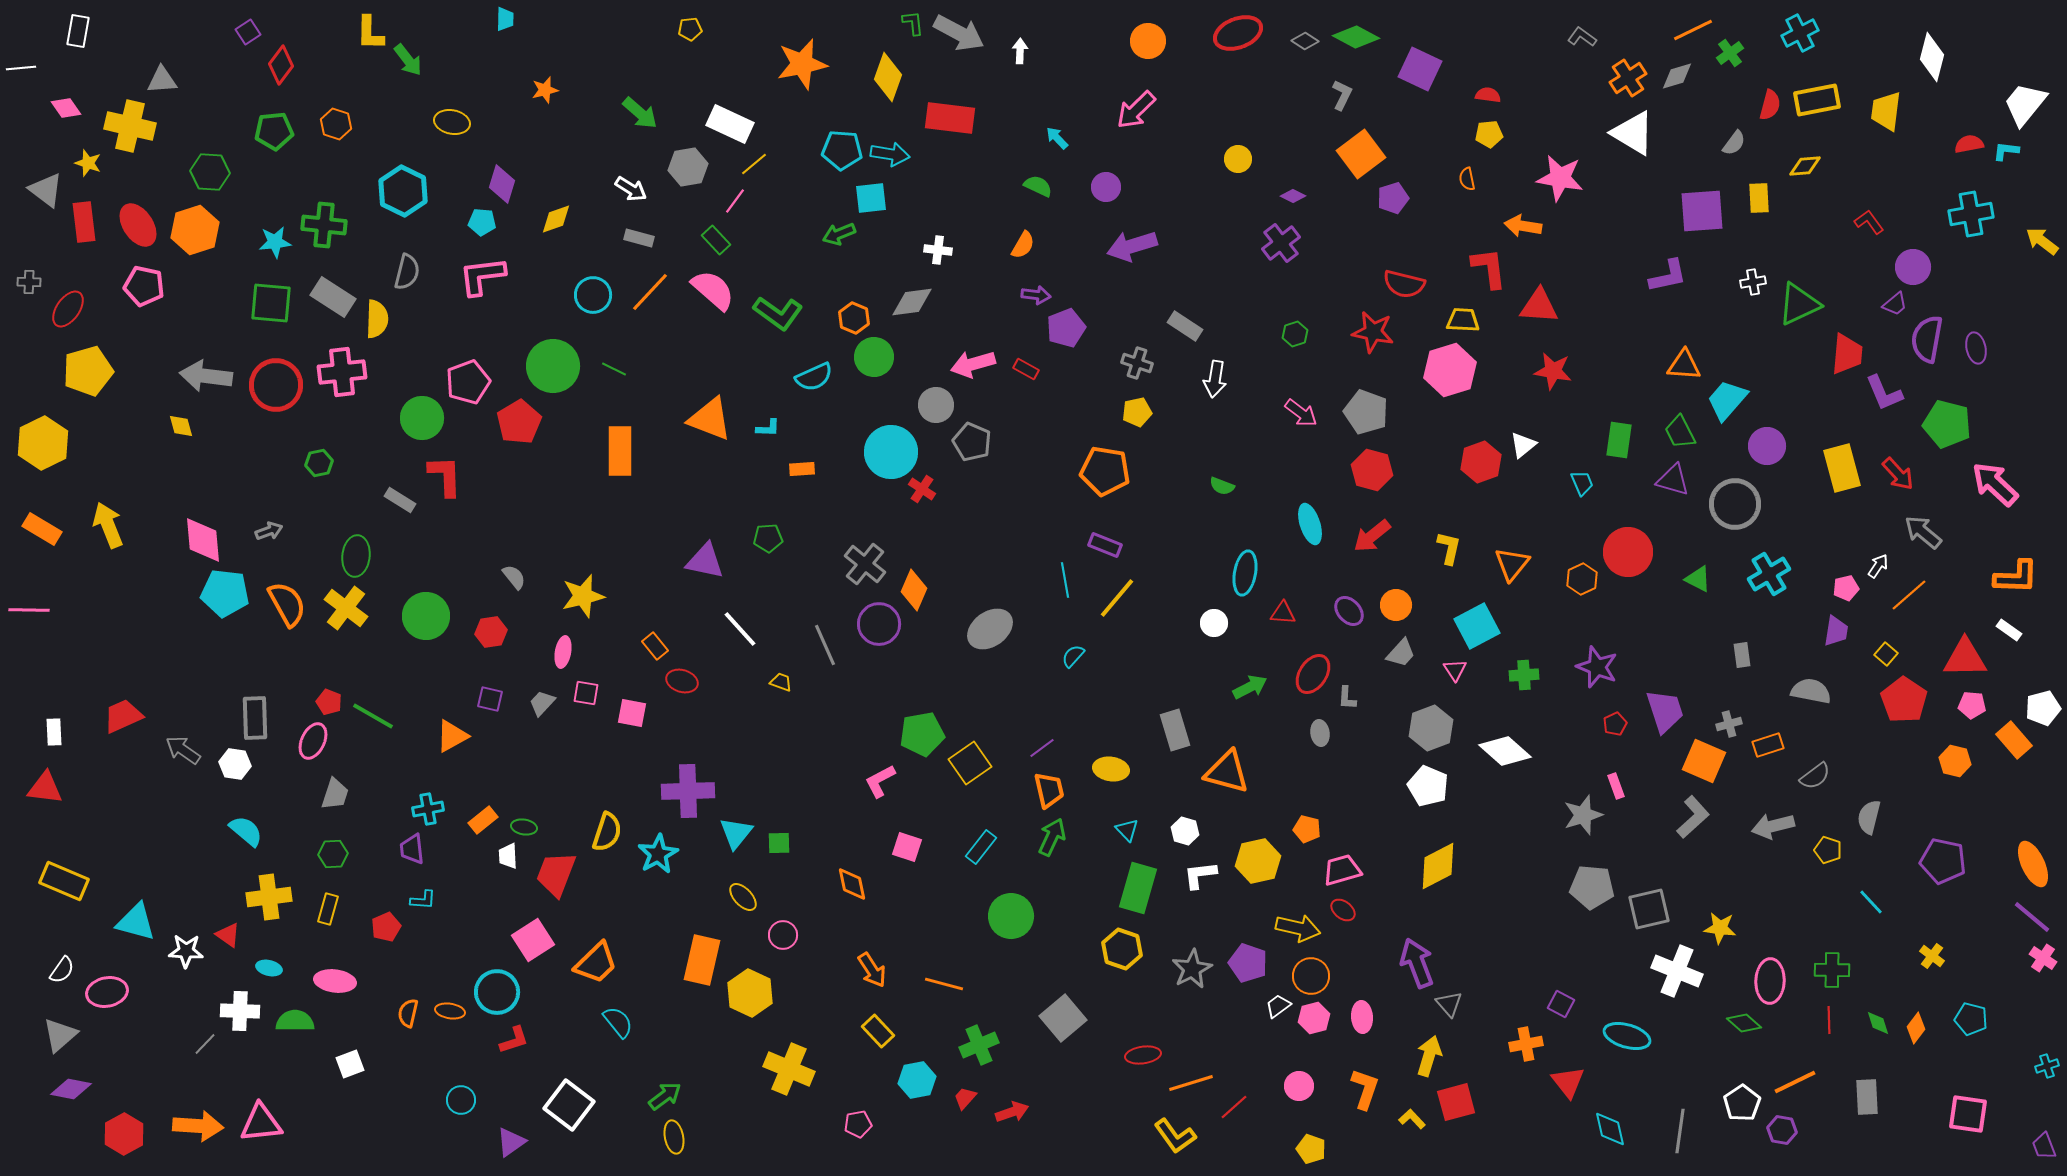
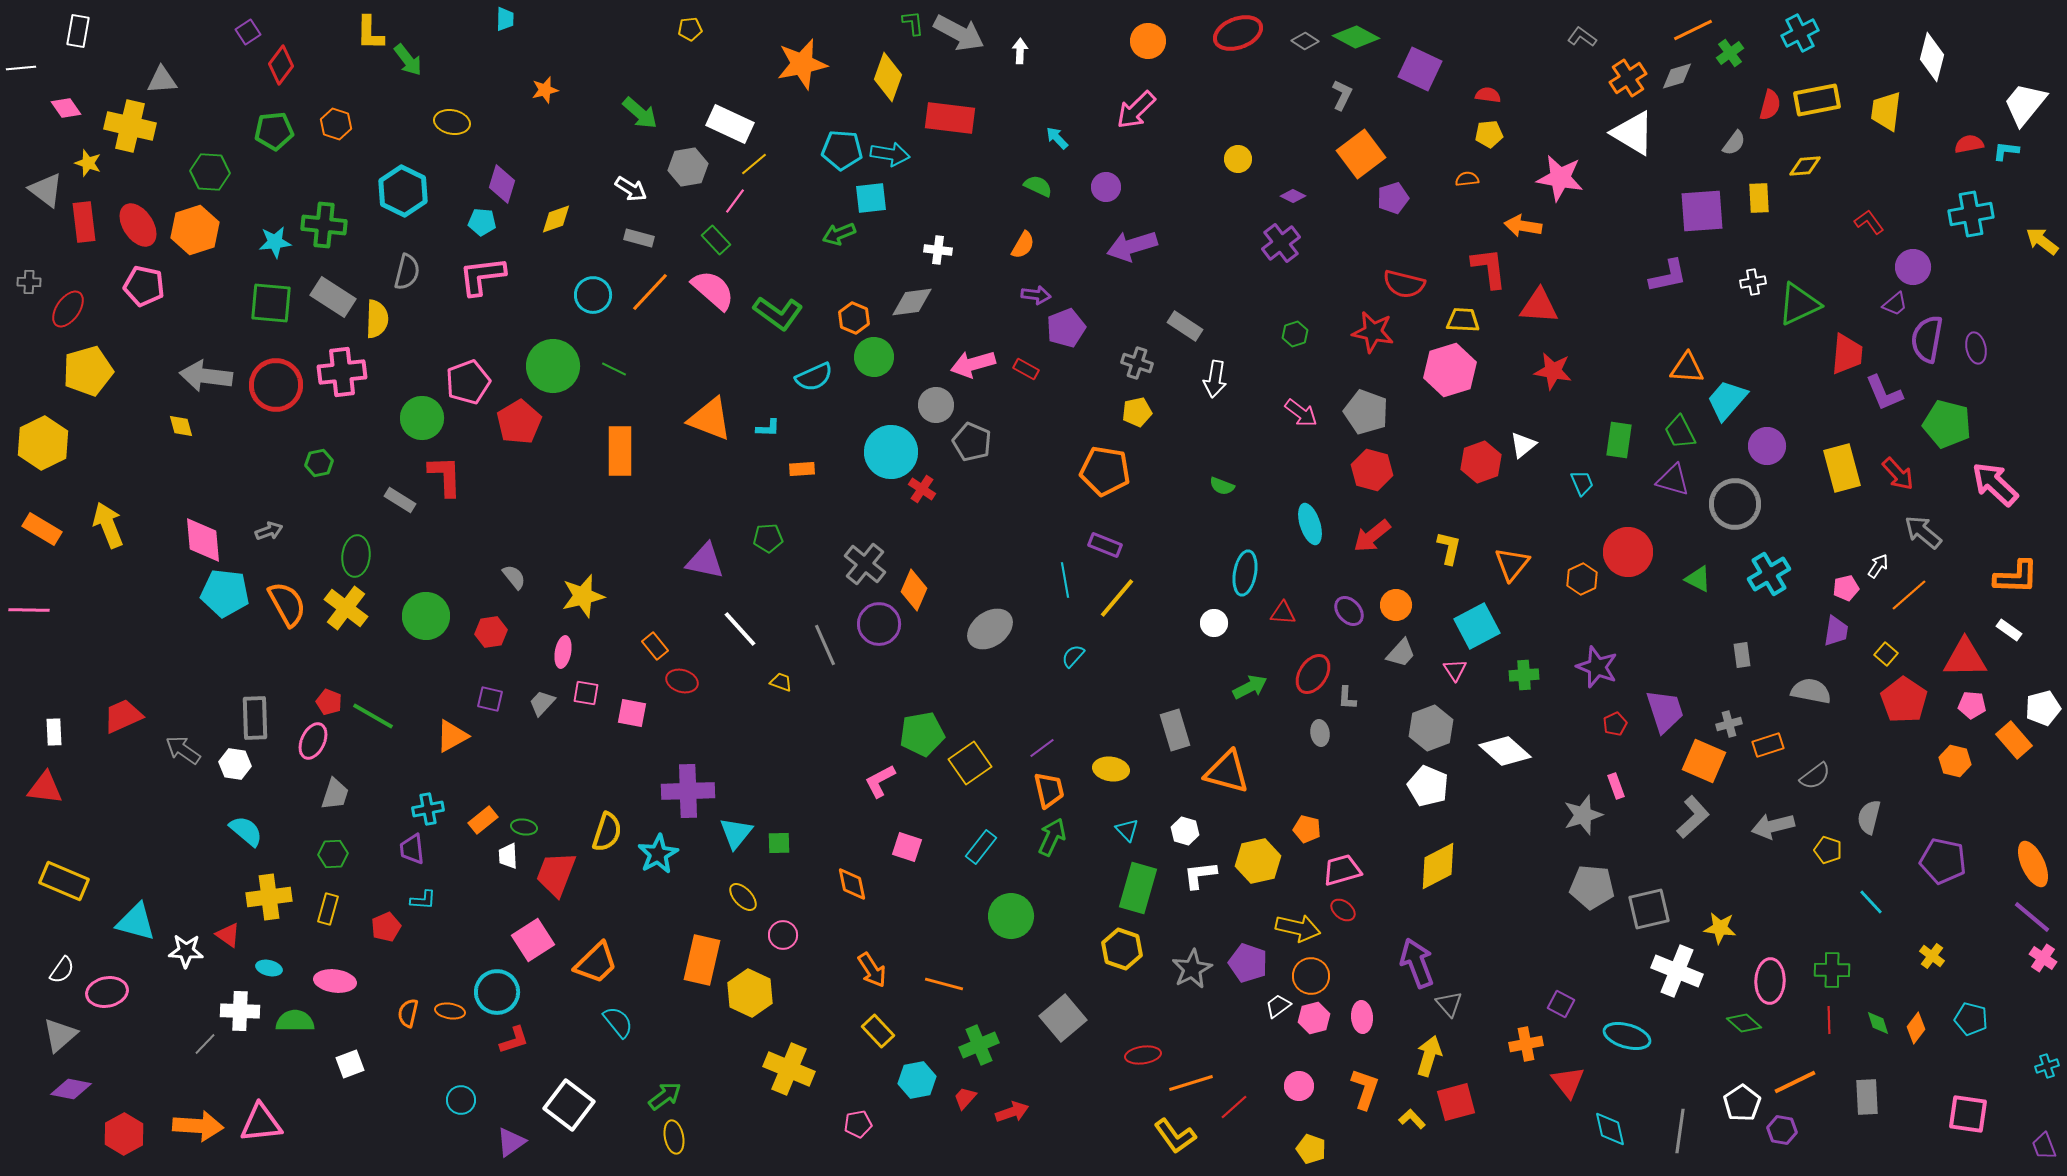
orange semicircle at (1467, 179): rotated 95 degrees clockwise
orange triangle at (1684, 365): moved 3 px right, 3 px down
